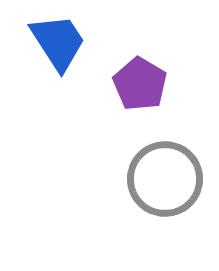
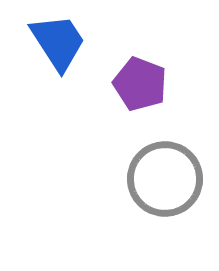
purple pentagon: rotated 10 degrees counterclockwise
